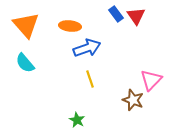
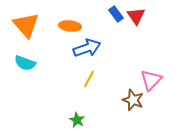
cyan semicircle: rotated 30 degrees counterclockwise
yellow line: moved 1 px left; rotated 48 degrees clockwise
